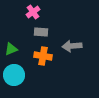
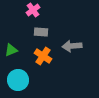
pink cross: moved 2 px up
green triangle: moved 1 px down
orange cross: rotated 24 degrees clockwise
cyan circle: moved 4 px right, 5 px down
